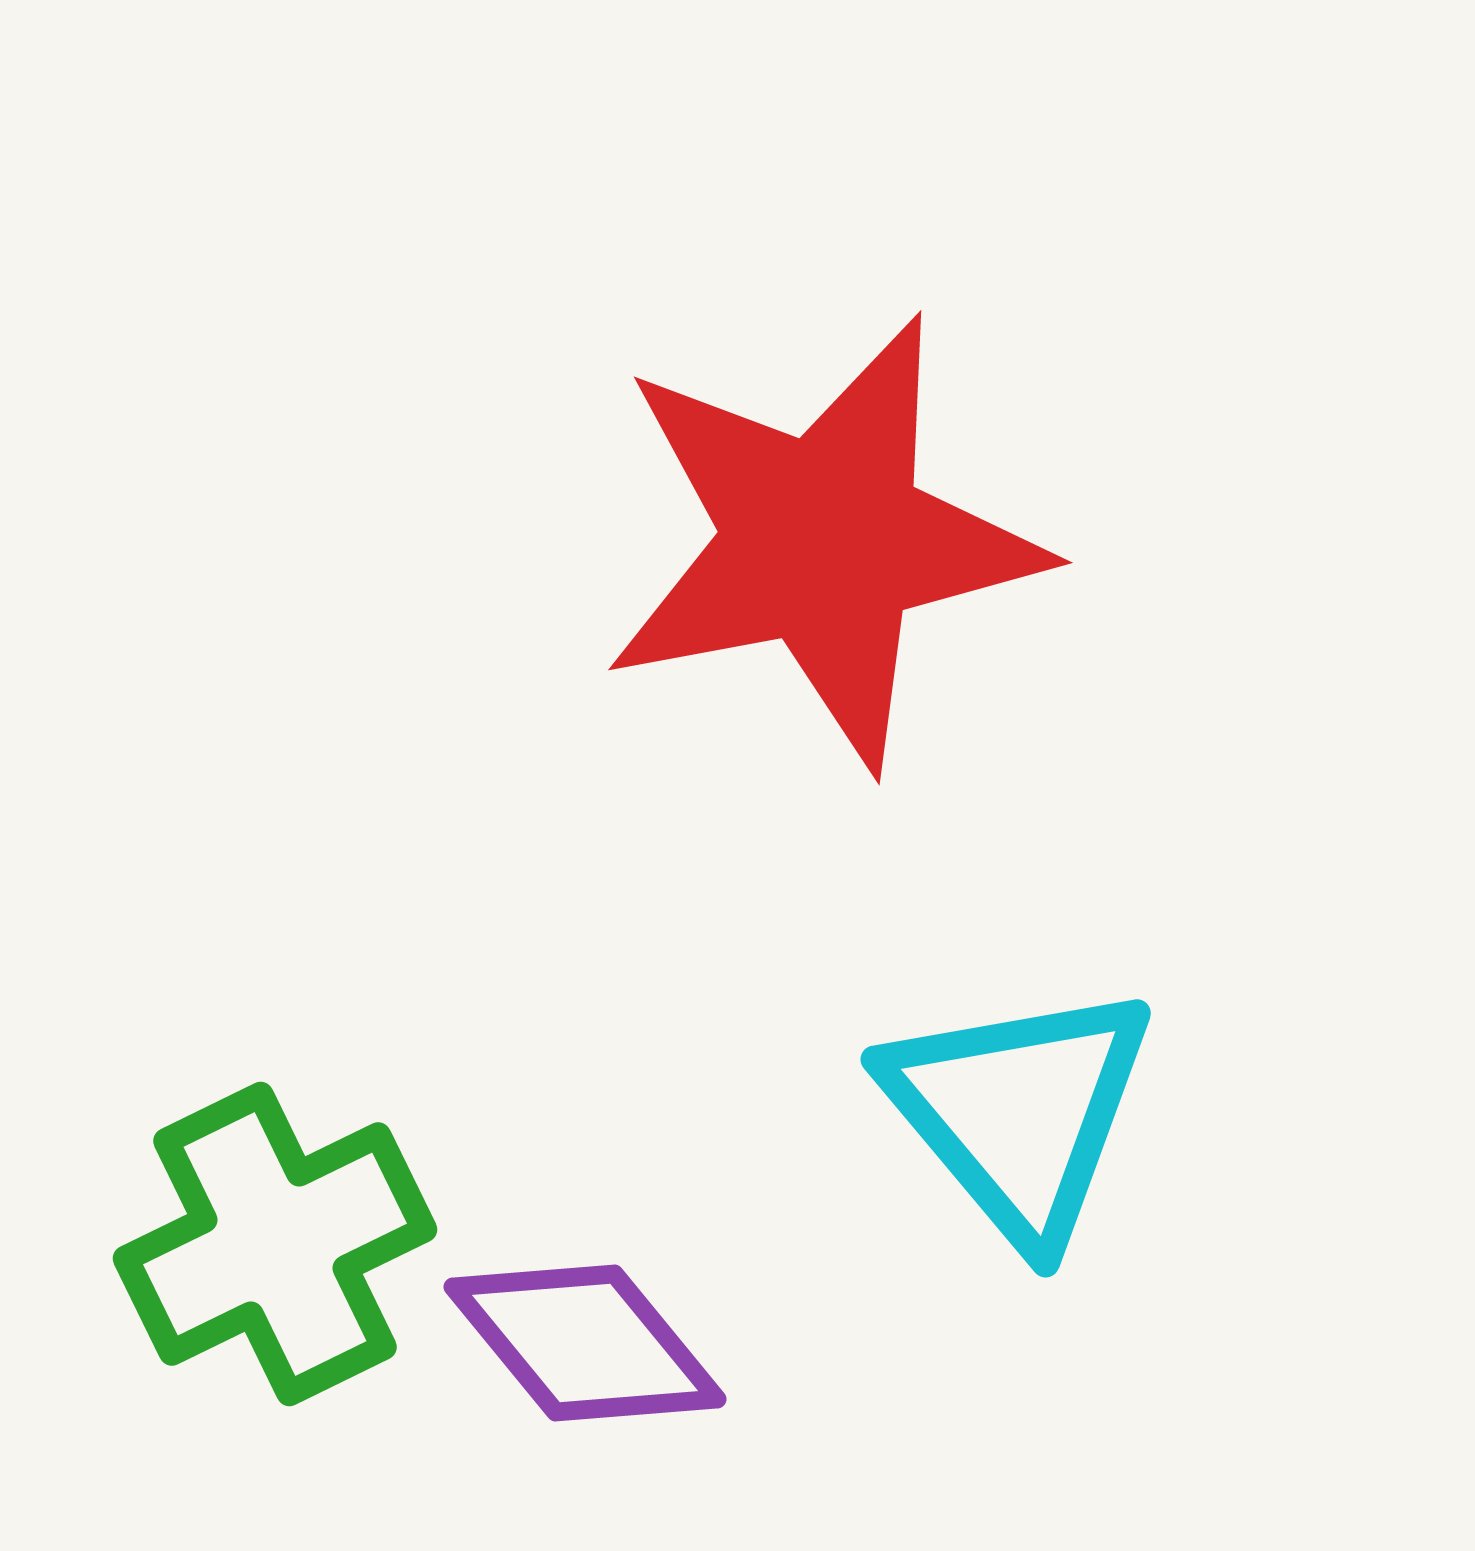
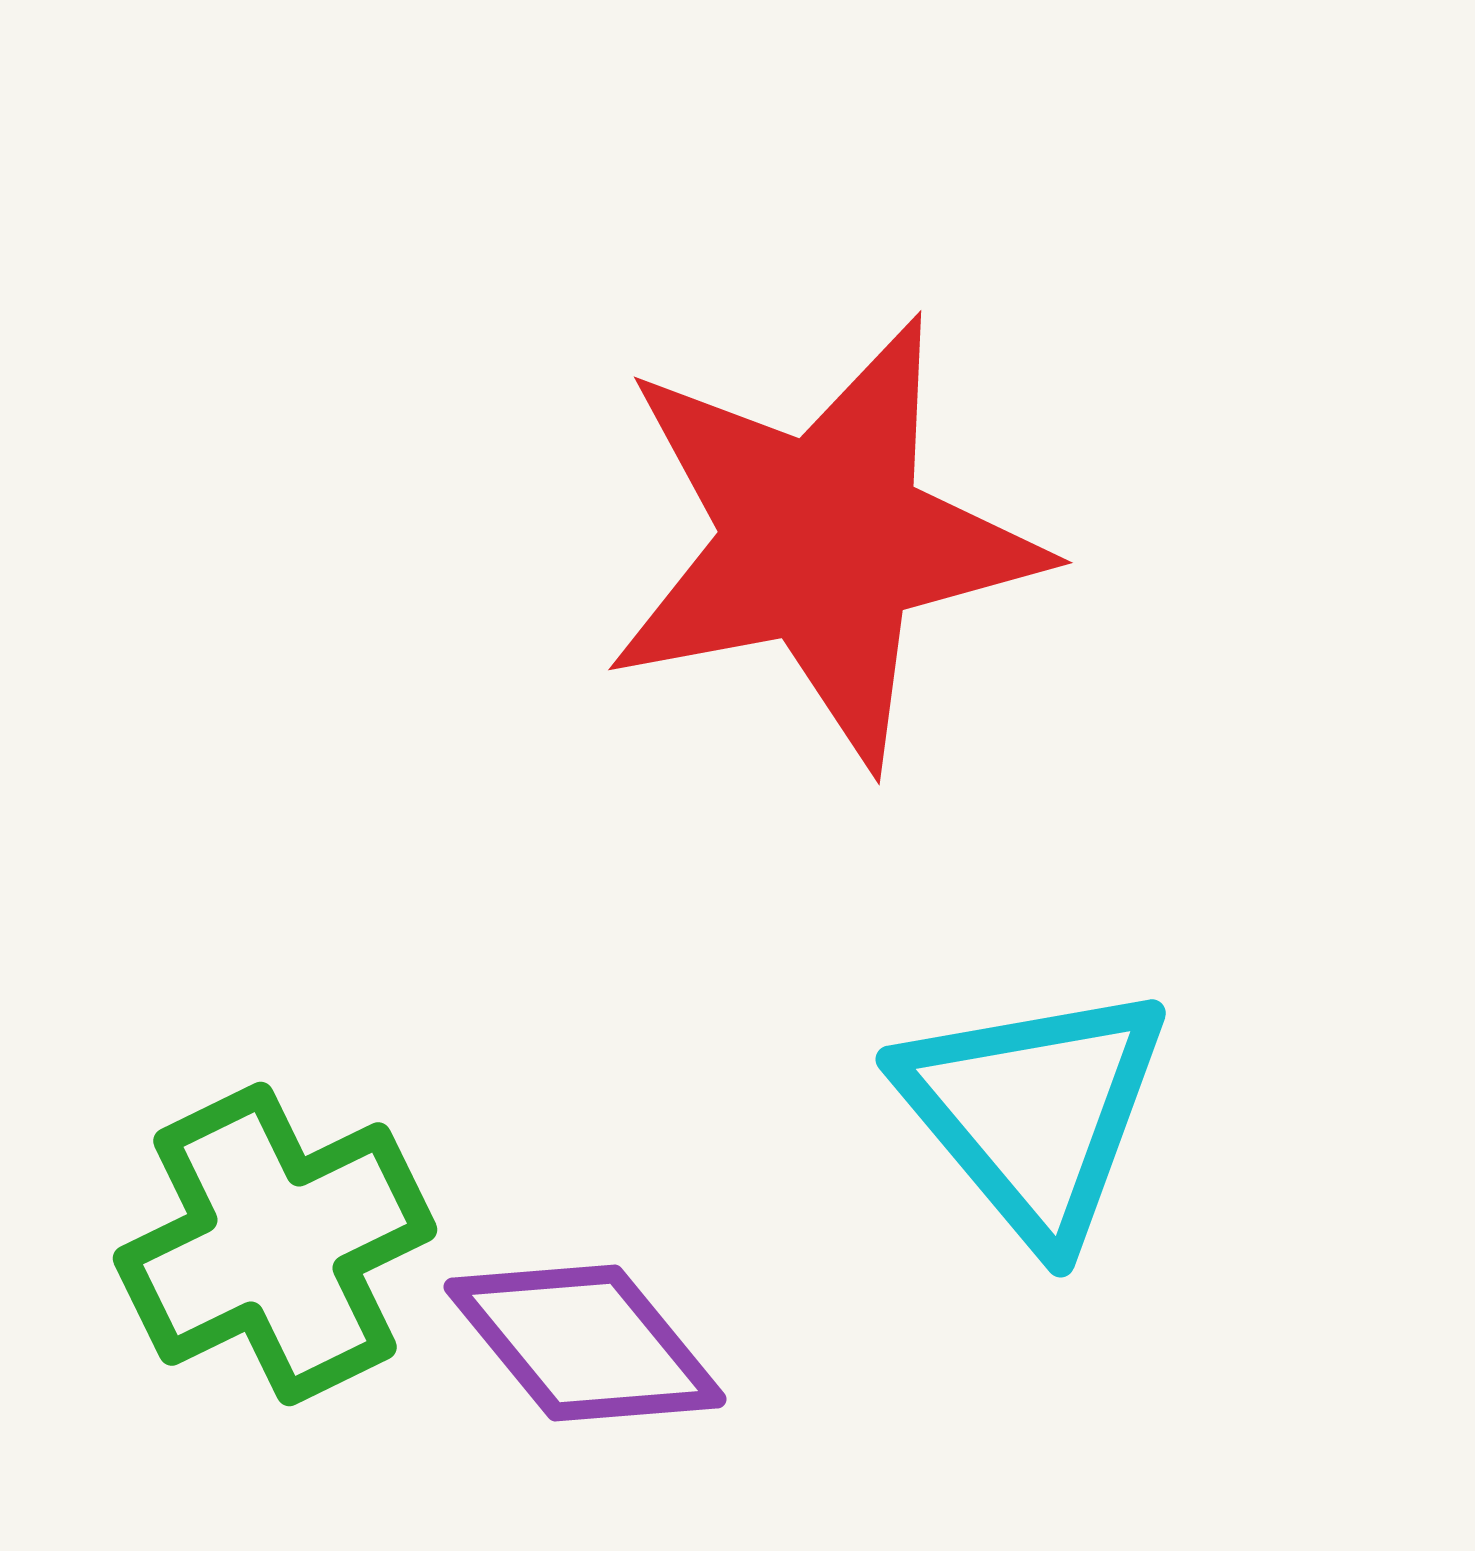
cyan triangle: moved 15 px right
